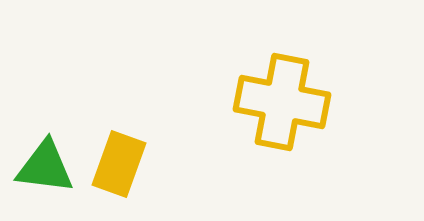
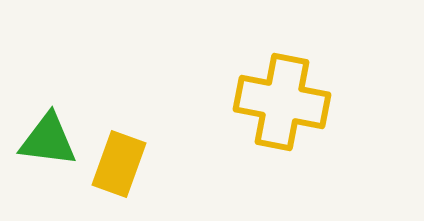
green triangle: moved 3 px right, 27 px up
